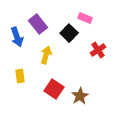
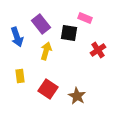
purple rectangle: moved 3 px right
black square: rotated 36 degrees counterclockwise
yellow arrow: moved 4 px up
red square: moved 6 px left
brown star: moved 3 px left; rotated 12 degrees counterclockwise
